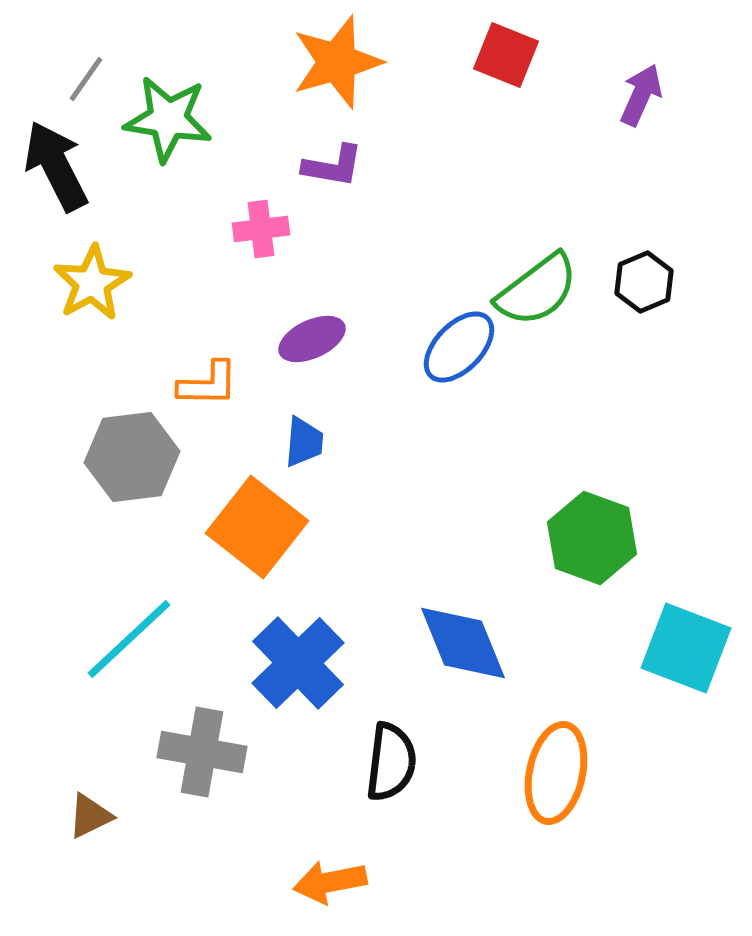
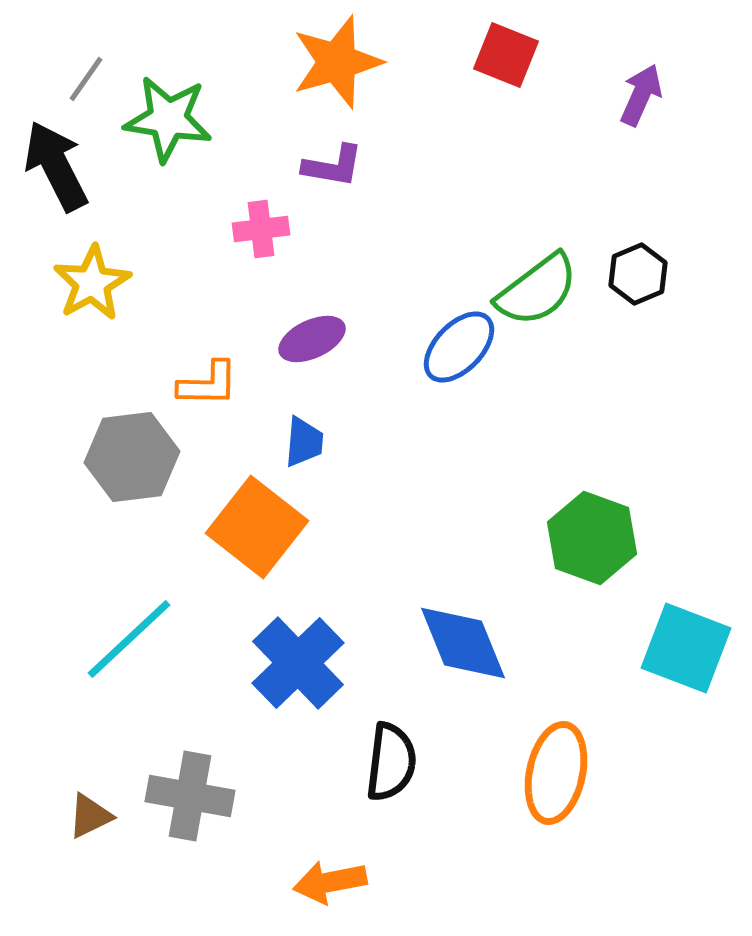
black hexagon: moved 6 px left, 8 px up
gray cross: moved 12 px left, 44 px down
